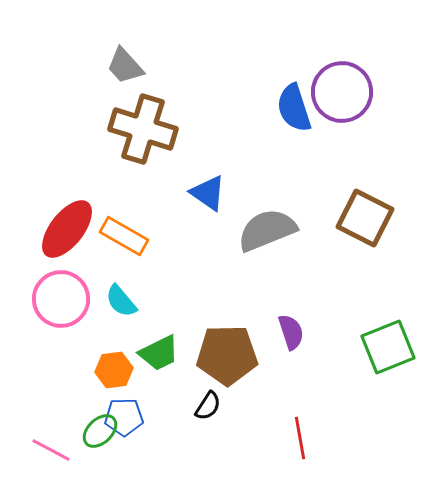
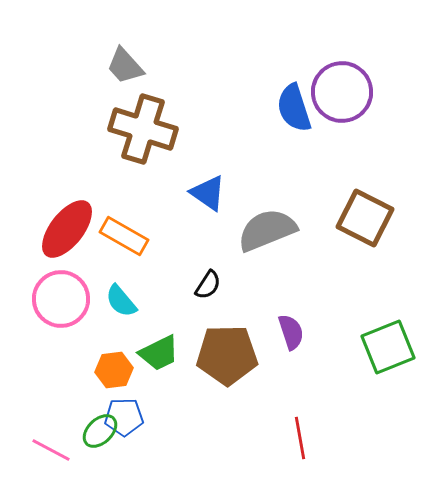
black semicircle: moved 121 px up
